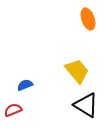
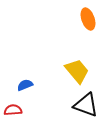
black triangle: rotated 12 degrees counterclockwise
red semicircle: rotated 18 degrees clockwise
